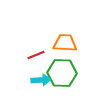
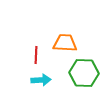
red line: rotated 66 degrees counterclockwise
green hexagon: moved 22 px right
